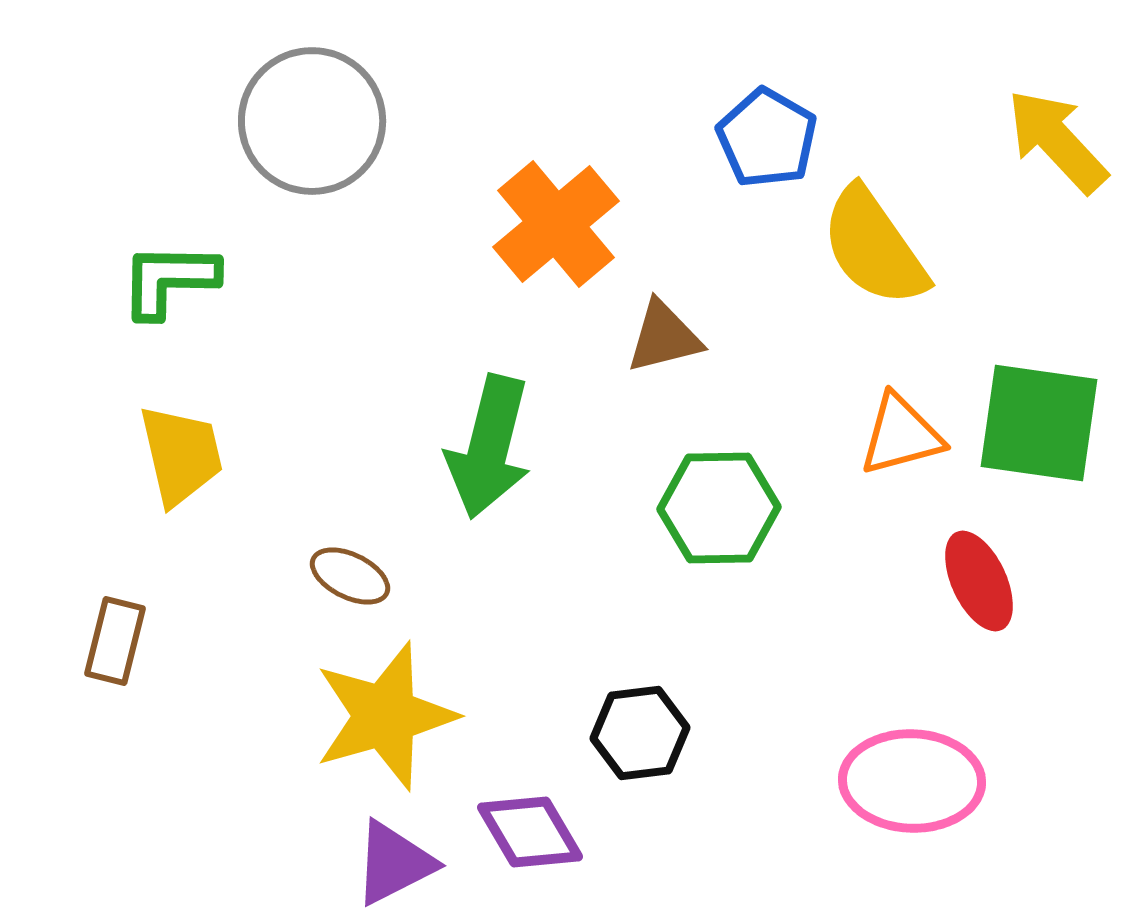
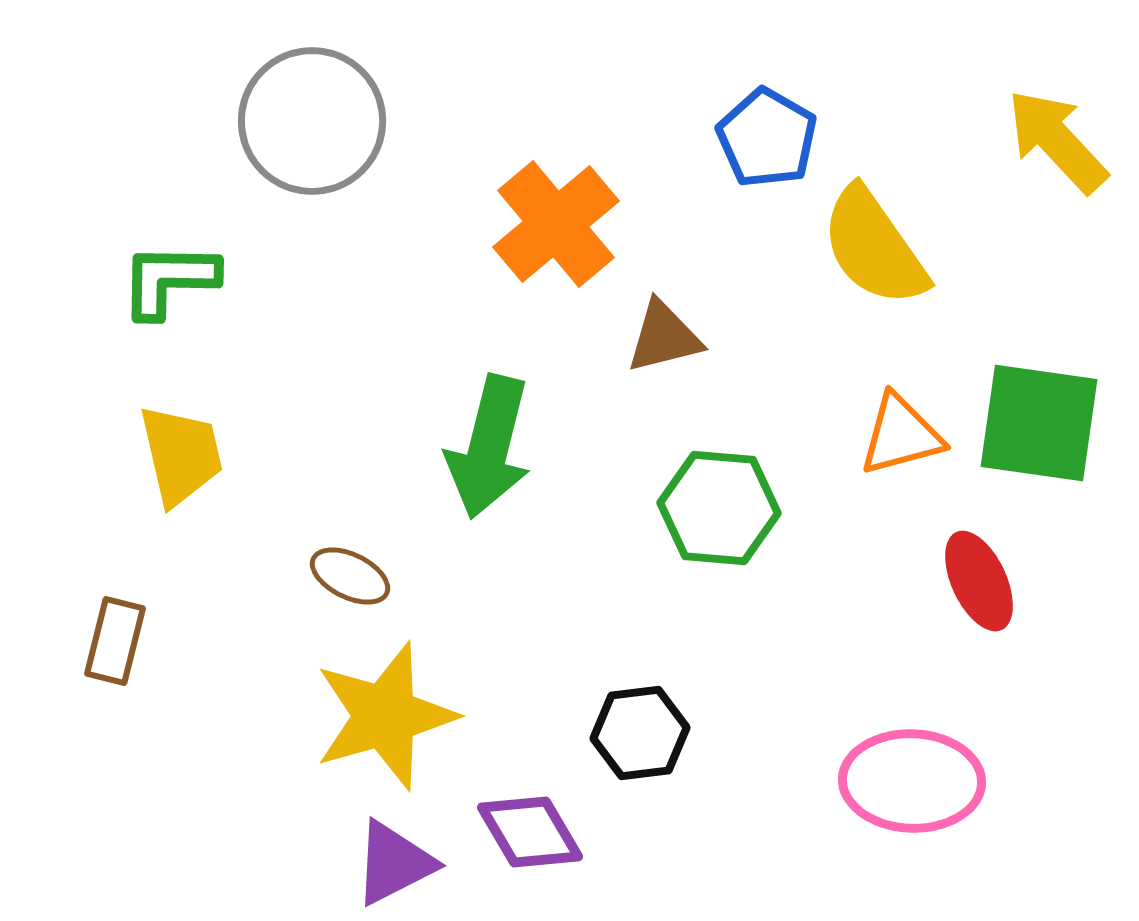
green hexagon: rotated 6 degrees clockwise
